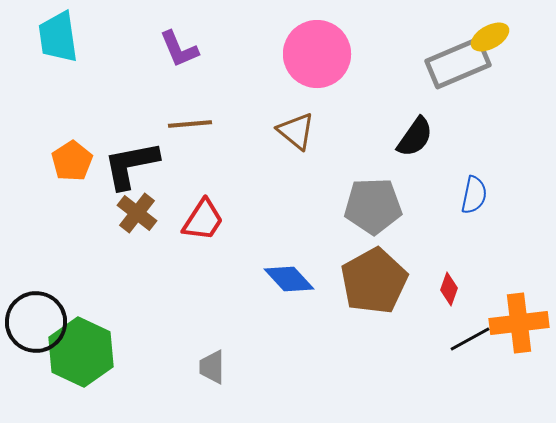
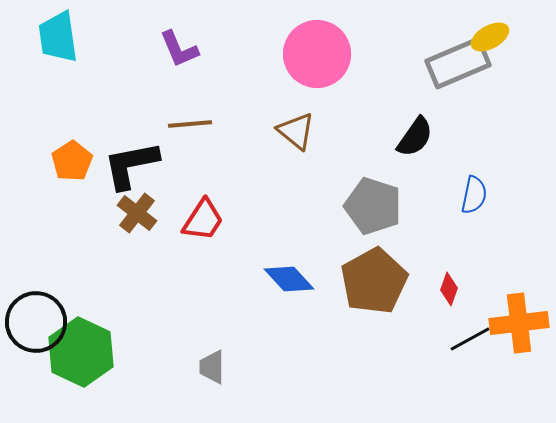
gray pentagon: rotated 20 degrees clockwise
